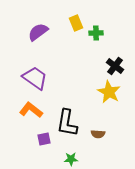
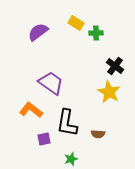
yellow rectangle: rotated 35 degrees counterclockwise
purple trapezoid: moved 16 px right, 5 px down
green star: rotated 16 degrees counterclockwise
